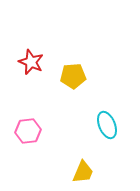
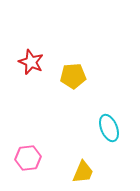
cyan ellipse: moved 2 px right, 3 px down
pink hexagon: moved 27 px down
